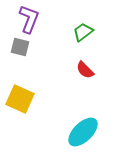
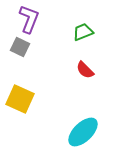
green trapezoid: rotated 15 degrees clockwise
gray square: rotated 12 degrees clockwise
